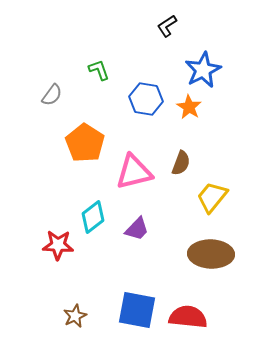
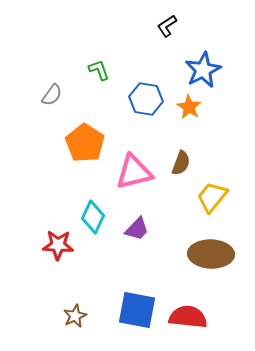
cyan diamond: rotated 28 degrees counterclockwise
